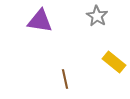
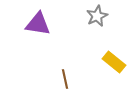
gray star: rotated 15 degrees clockwise
purple triangle: moved 2 px left, 3 px down
